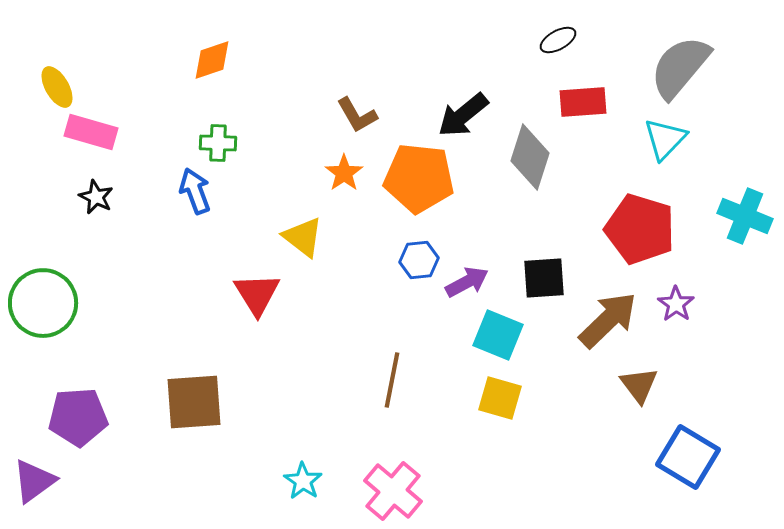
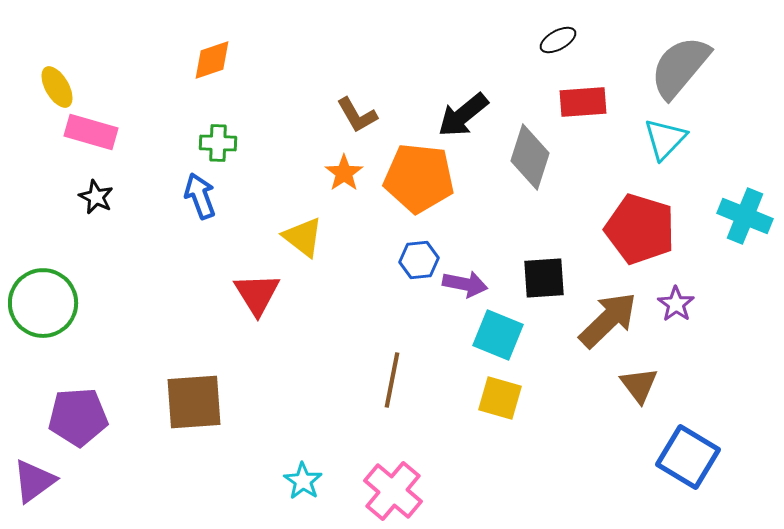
blue arrow: moved 5 px right, 5 px down
purple arrow: moved 2 px left, 2 px down; rotated 39 degrees clockwise
